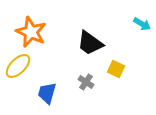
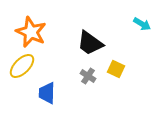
yellow ellipse: moved 4 px right
gray cross: moved 2 px right, 6 px up
blue trapezoid: rotated 15 degrees counterclockwise
